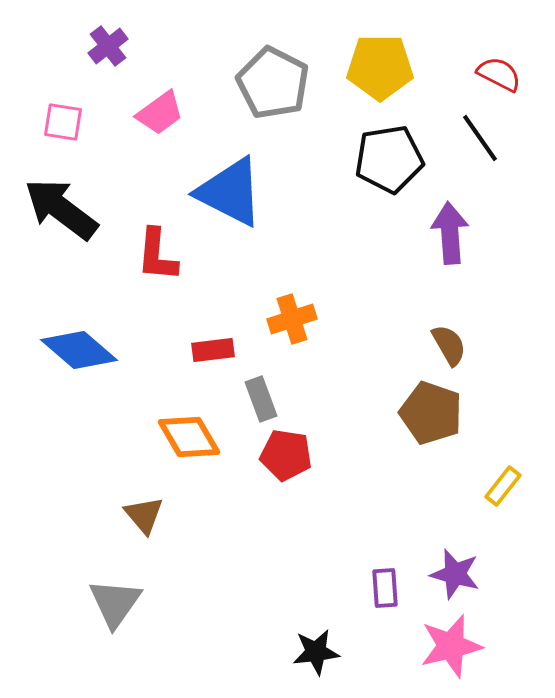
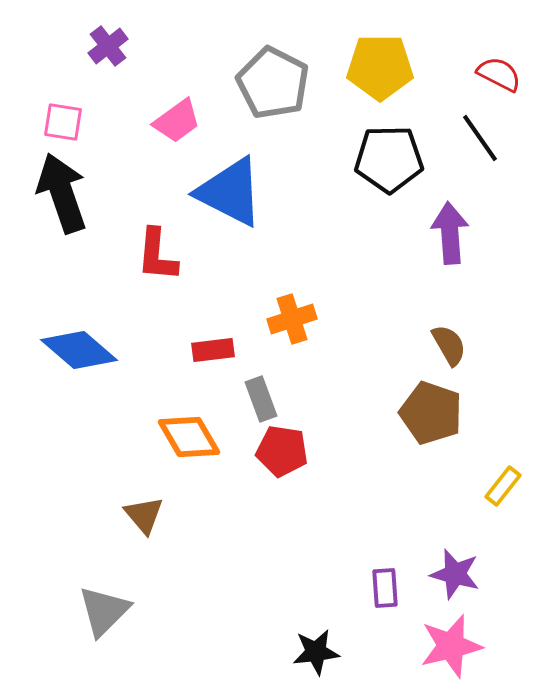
pink trapezoid: moved 17 px right, 8 px down
black pentagon: rotated 8 degrees clockwise
black arrow: moved 1 px right, 16 px up; rotated 34 degrees clockwise
red pentagon: moved 4 px left, 4 px up
gray triangle: moved 11 px left, 8 px down; rotated 10 degrees clockwise
